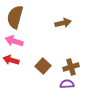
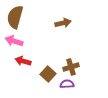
red arrow: moved 12 px right, 1 px down
brown square: moved 5 px right, 8 px down
